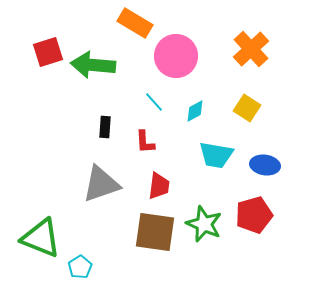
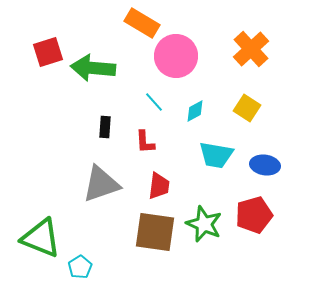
orange rectangle: moved 7 px right
green arrow: moved 3 px down
